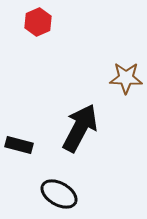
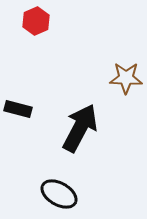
red hexagon: moved 2 px left, 1 px up
black rectangle: moved 1 px left, 36 px up
